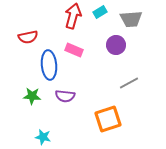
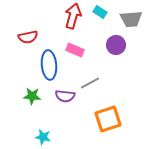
cyan rectangle: rotated 64 degrees clockwise
pink rectangle: moved 1 px right
gray line: moved 39 px left
